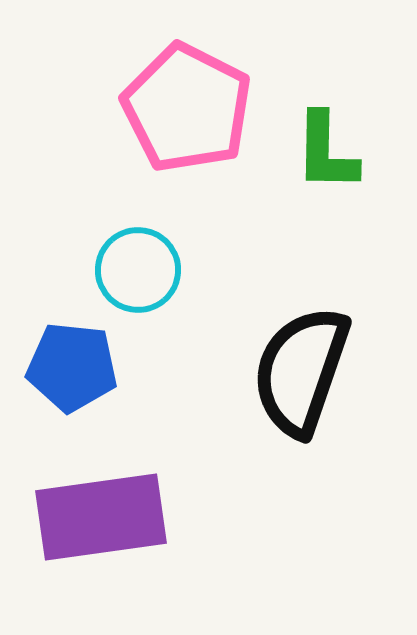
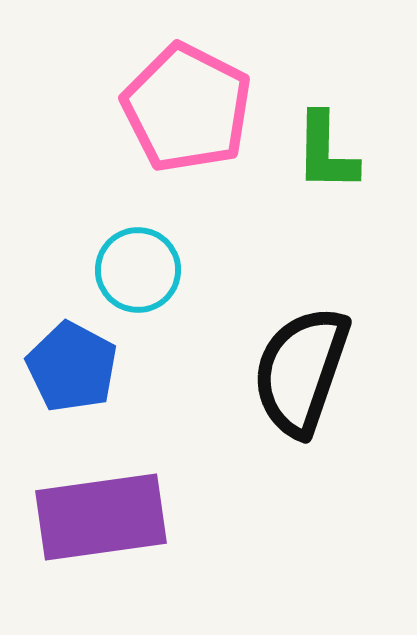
blue pentagon: rotated 22 degrees clockwise
